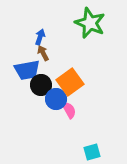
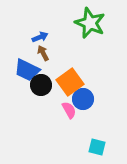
blue arrow: rotated 49 degrees clockwise
blue trapezoid: rotated 36 degrees clockwise
blue circle: moved 27 px right
cyan square: moved 5 px right, 5 px up; rotated 30 degrees clockwise
